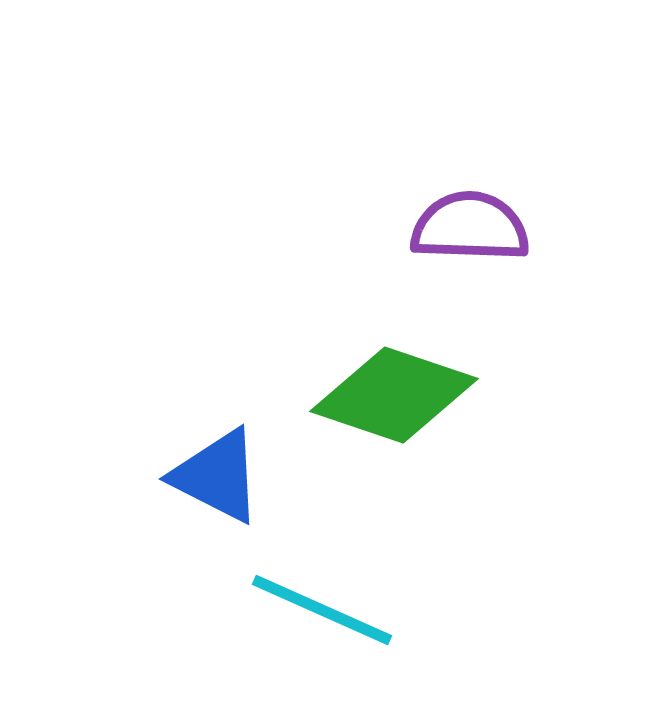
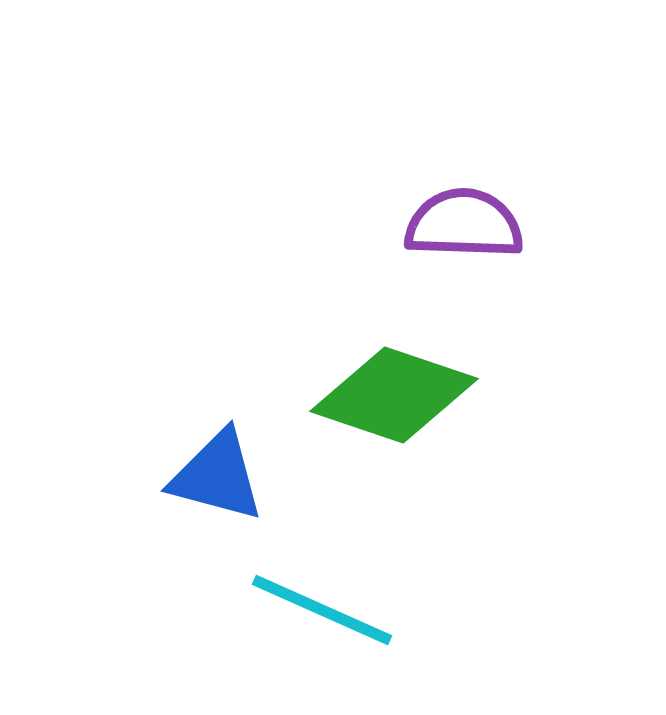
purple semicircle: moved 6 px left, 3 px up
blue triangle: rotated 12 degrees counterclockwise
